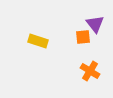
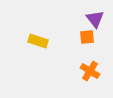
purple triangle: moved 5 px up
orange square: moved 4 px right
